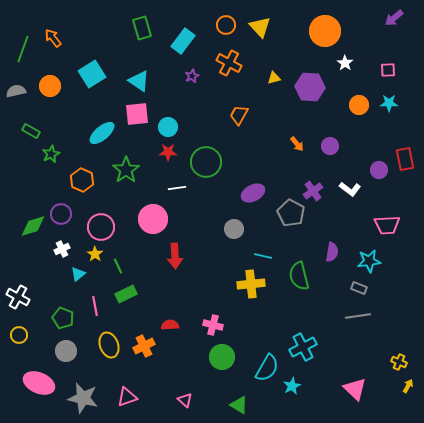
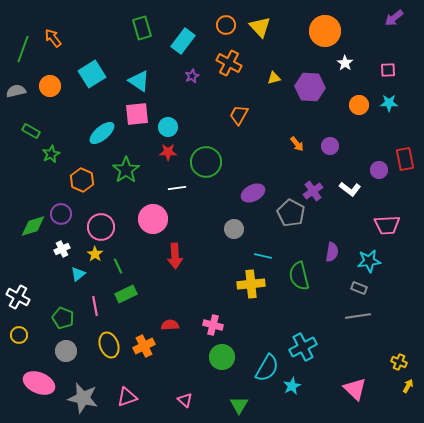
green triangle at (239, 405): rotated 30 degrees clockwise
